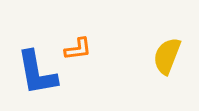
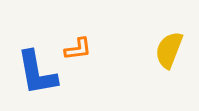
yellow semicircle: moved 2 px right, 6 px up
